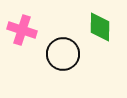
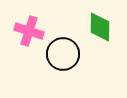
pink cross: moved 7 px right, 1 px down
